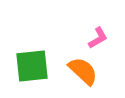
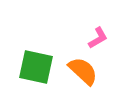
green square: moved 4 px right, 1 px down; rotated 18 degrees clockwise
